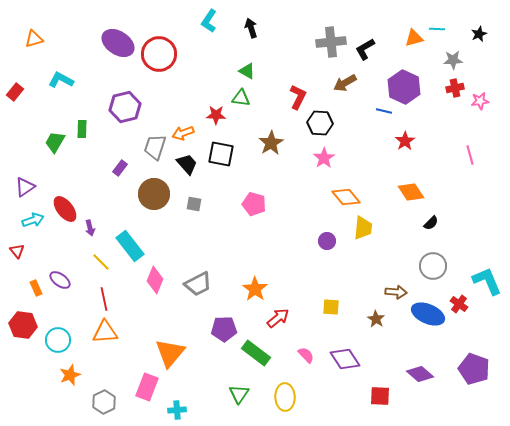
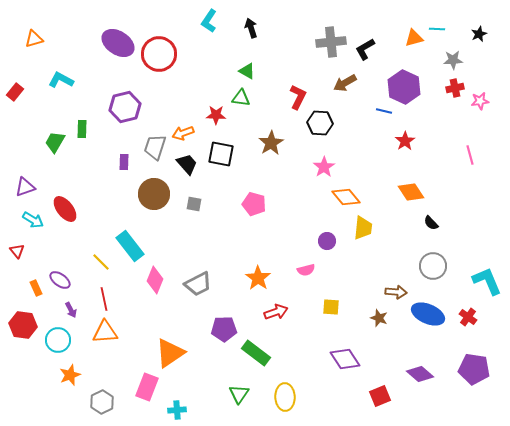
pink star at (324, 158): moved 9 px down
purple rectangle at (120, 168): moved 4 px right, 6 px up; rotated 35 degrees counterclockwise
purple triangle at (25, 187): rotated 15 degrees clockwise
cyan arrow at (33, 220): rotated 50 degrees clockwise
black semicircle at (431, 223): rotated 91 degrees clockwise
purple arrow at (90, 228): moved 19 px left, 82 px down; rotated 14 degrees counterclockwise
orange star at (255, 289): moved 3 px right, 11 px up
red cross at (459, 304): moved 9 px right, 13 px down
red arrow at (278, 318): moved 2 px left, 6 px up; rotated 20 degrees clockwise
brown star at (376, 319): moved 3 px right, 1 px up; rotated 12 degrees counterclockwise
orange triangle at (170, 353): rotated 16 degrees clockwise
pink semicircle at (306, 355): moved 85 px up; rotated 120 degrees clockwise
purple pentagon at (474, 369): rotated 12 degrees counterclockwise
red square at (380, 396): rotated 25 degrees counterclockwise
gray hexagon at (104, 402): moved 2 px left
